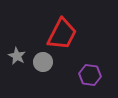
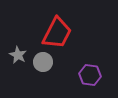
red trapezoid: moved 5 px left, 1 px up
gray star: moved 1 px right, 1 px up
